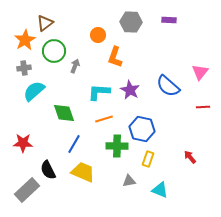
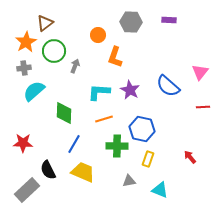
orange star: moved 1 px right, 2 px down
green diamond: rotated 20 degrees clockwise
